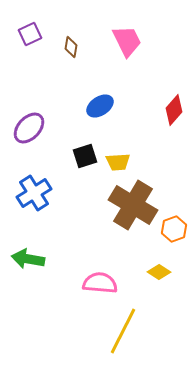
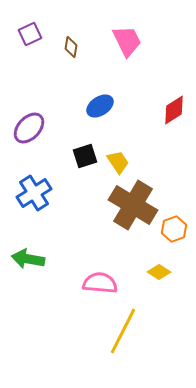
red diamond: rotated 16 degrees clockwise
yellow trapezoid: rotated 120 degrees counterclockwise
